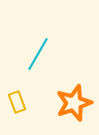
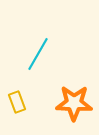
orange star: rotated 21 degrees clockwise
